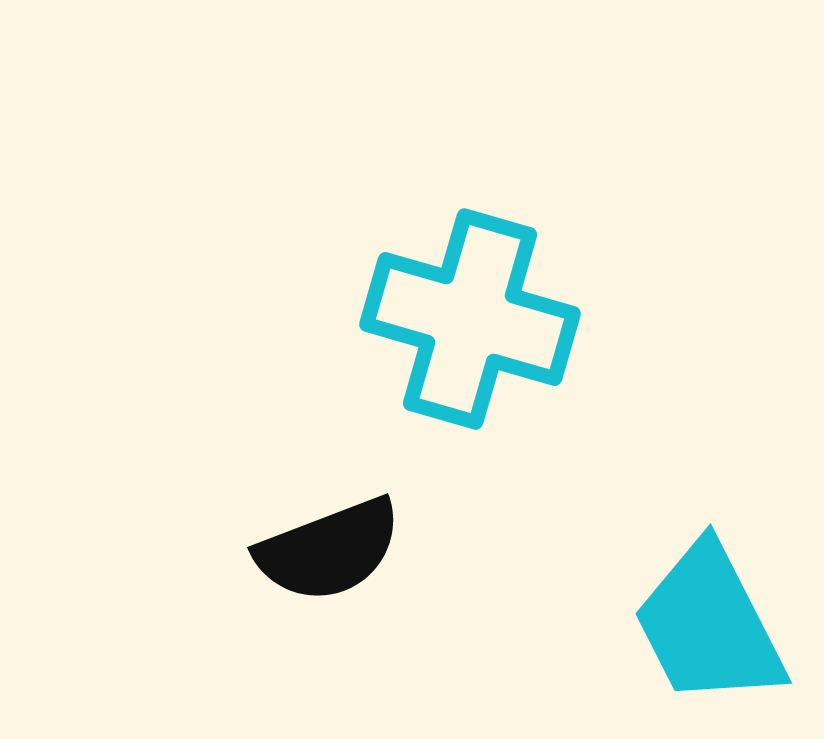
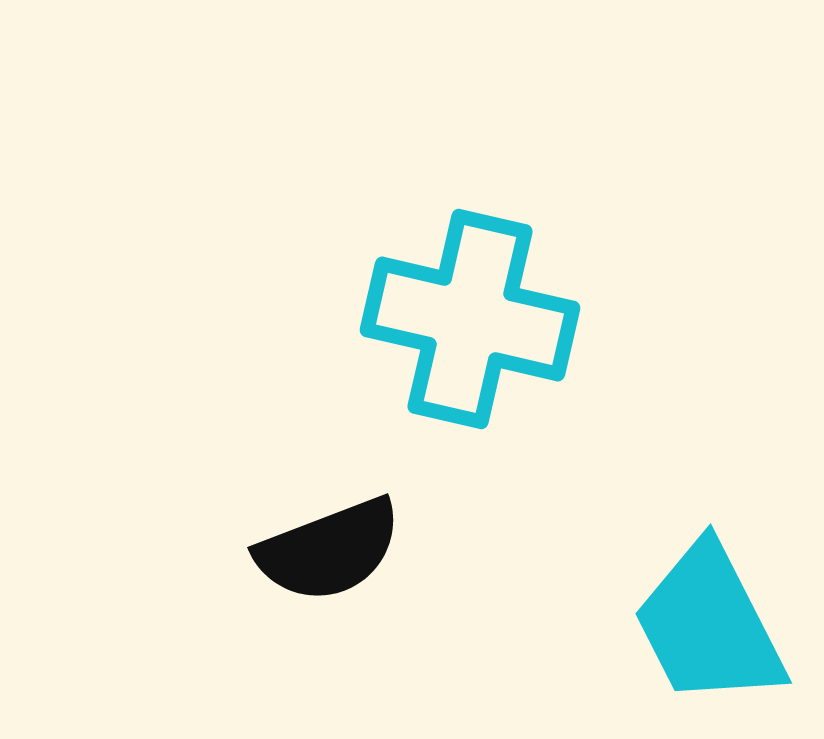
cyan cross: rotated 3 degrees counterclockwise
